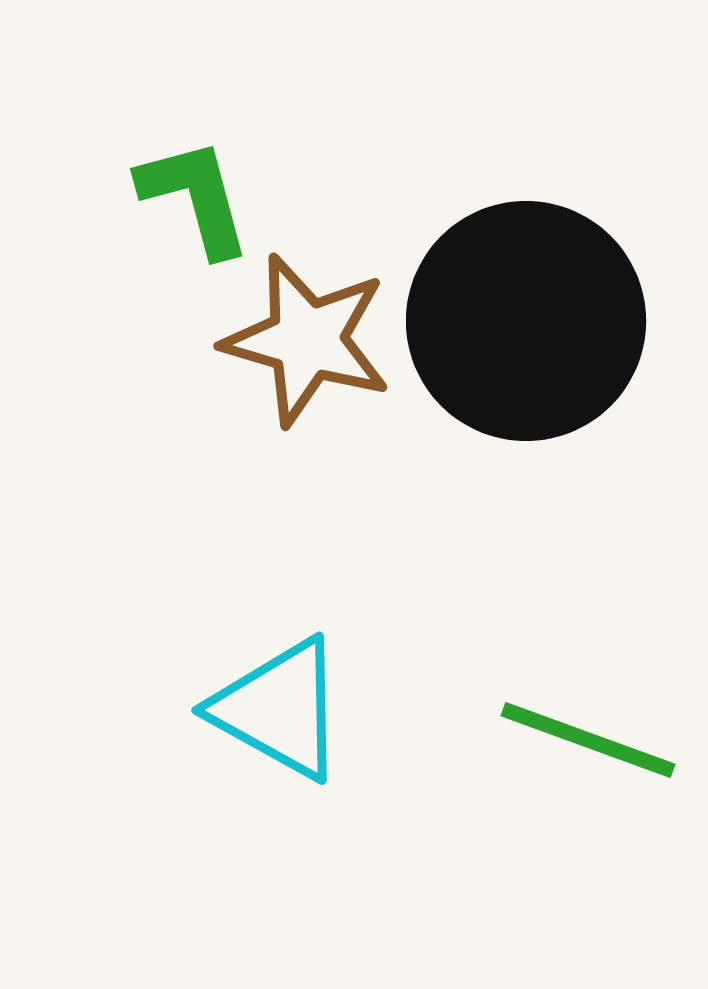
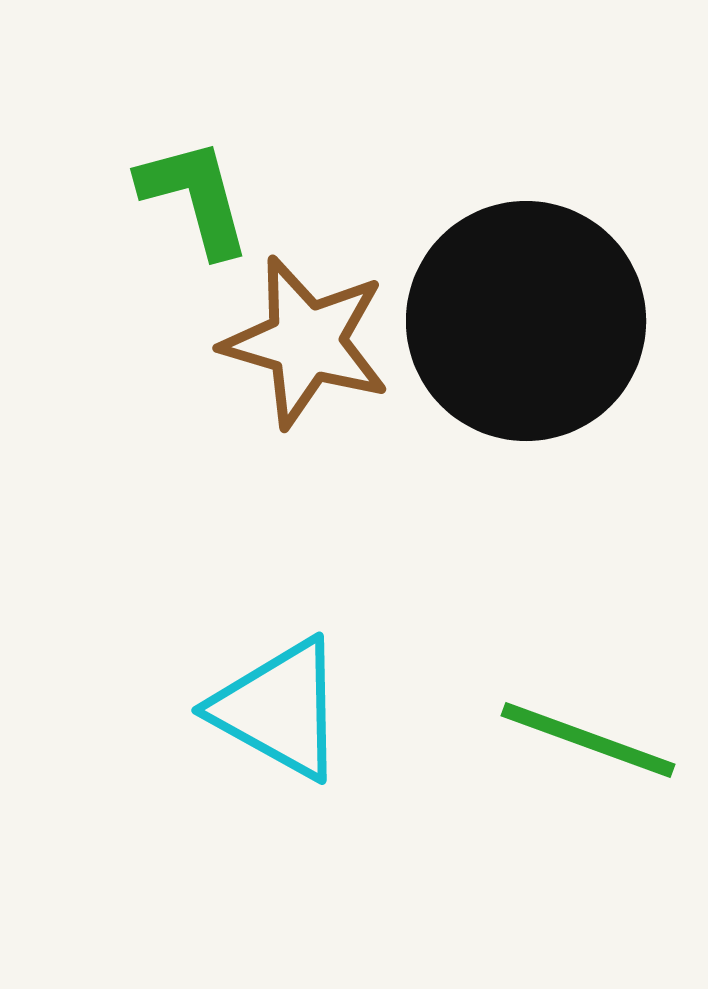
brown star: moved 1 px left, 2 px down
